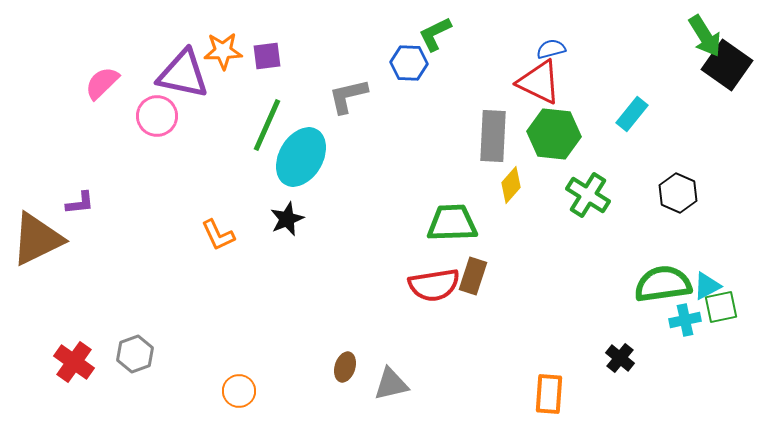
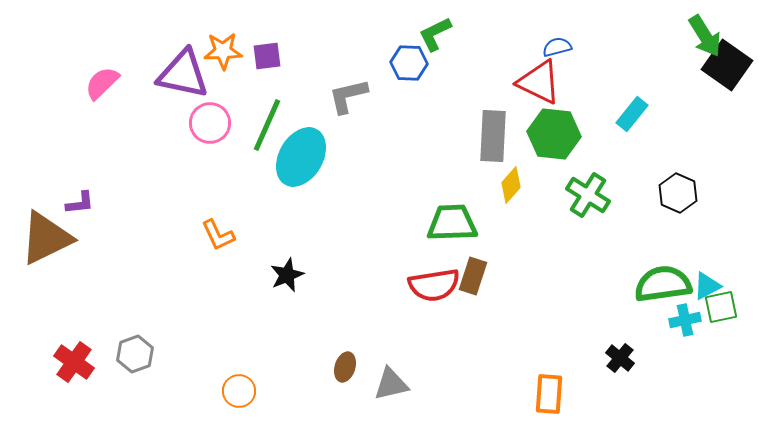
blue semicircle: moved 6 px right, 2 px up
pink circle: moved 53 px right, 7 px down
black star: moved 56 px down
brown triangle: moved 9 px right, 1 px up
